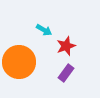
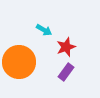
red star: moved 1 px down
purple rectangle: moved 1 px up
